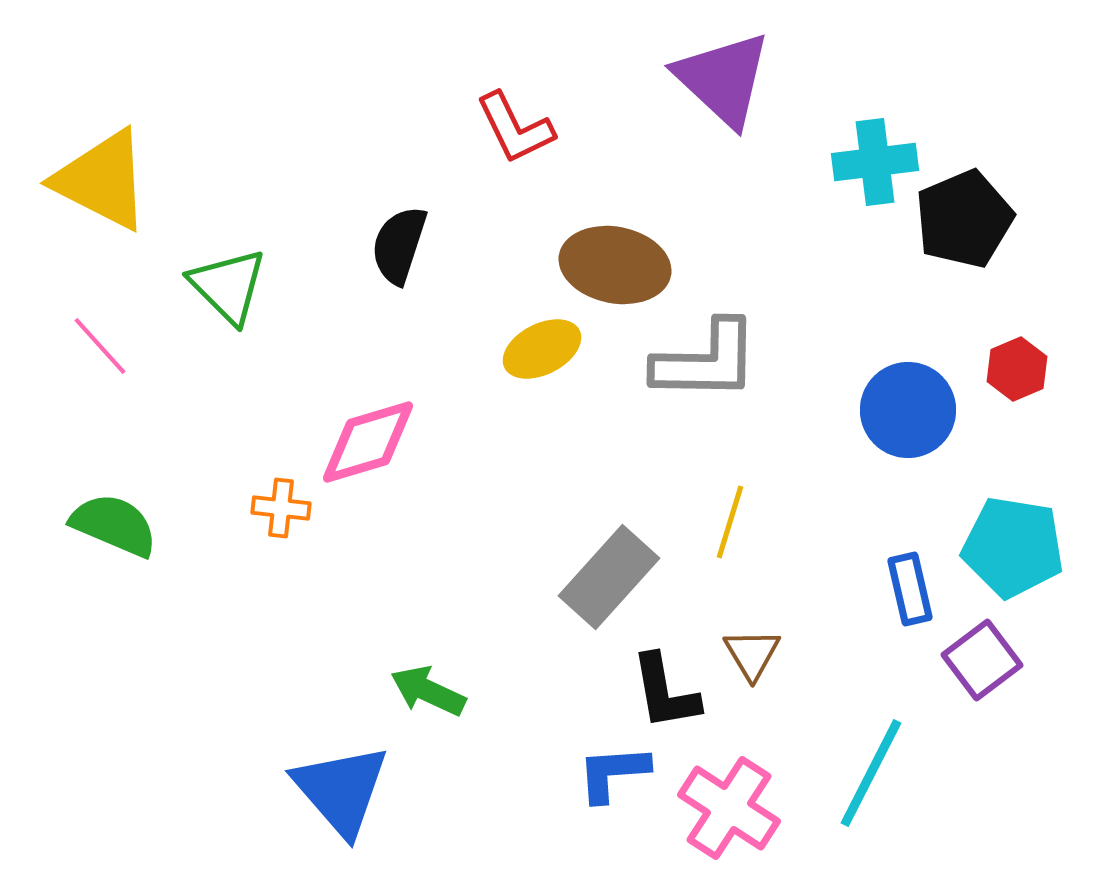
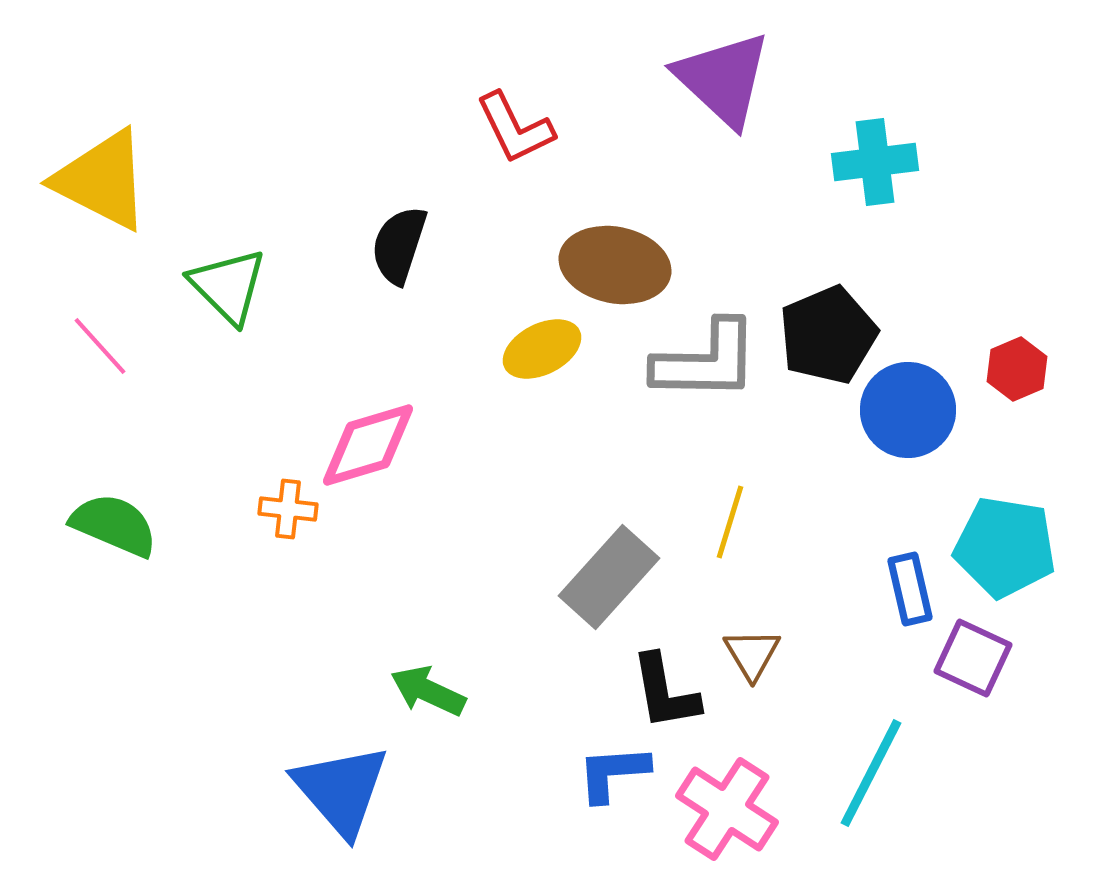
black pentagon: moved 136 px left, 116 px down
pink diamond: moved 3 px down
orange cross: moved 7 px right, 1 px down
cyan pentagon: moved 8 px left
purple square: moved 9 px left, 2 px up; rotated 28 degrees counterclockwise
pink cross: moved 2 px left, 1 px down
